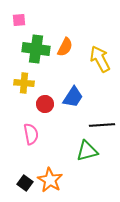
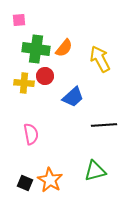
orange semicircle: moved 1 px left, 1 px down; rotated 12 degrees clockwise
blue trapezoid: rotated 15 degrees clockwise
red circle: moved 28 px up
black line: moved 2 px right
green triangle: moved 8 px right, 20 px down
black square: rotated 14 degrees counterclockwise
